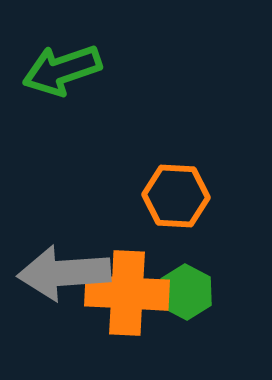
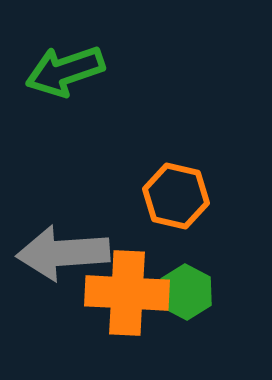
green arrow: moved 3 px right, 1 px down
orange hexagon: rotated 10 degrees clockwise
gray arrow: moved 1 px left, 20 px up
